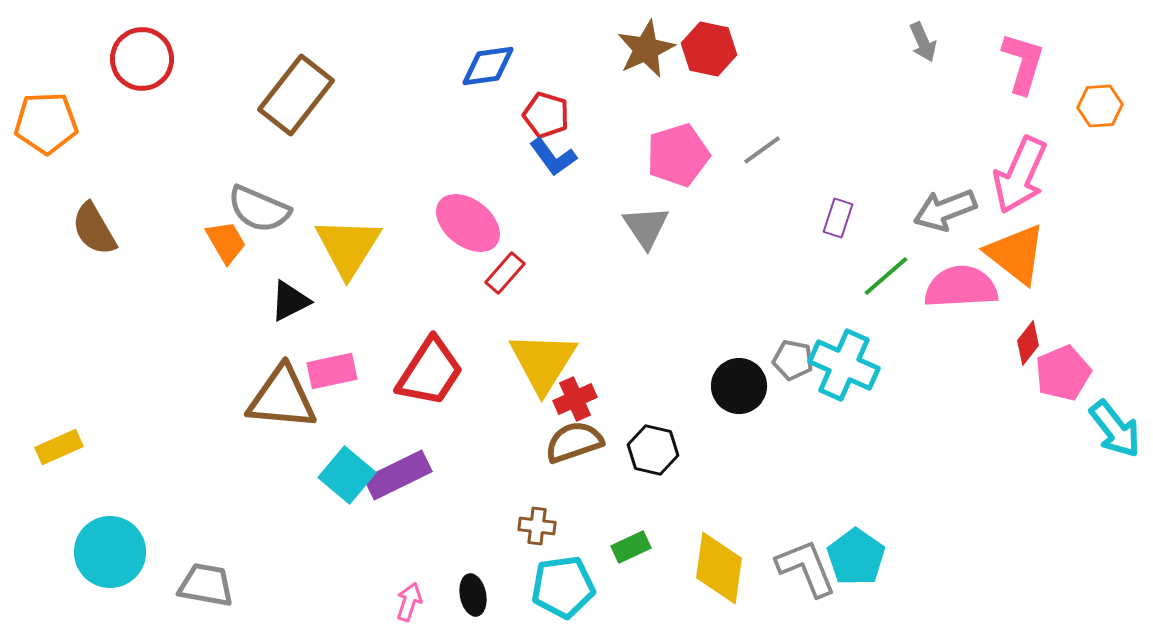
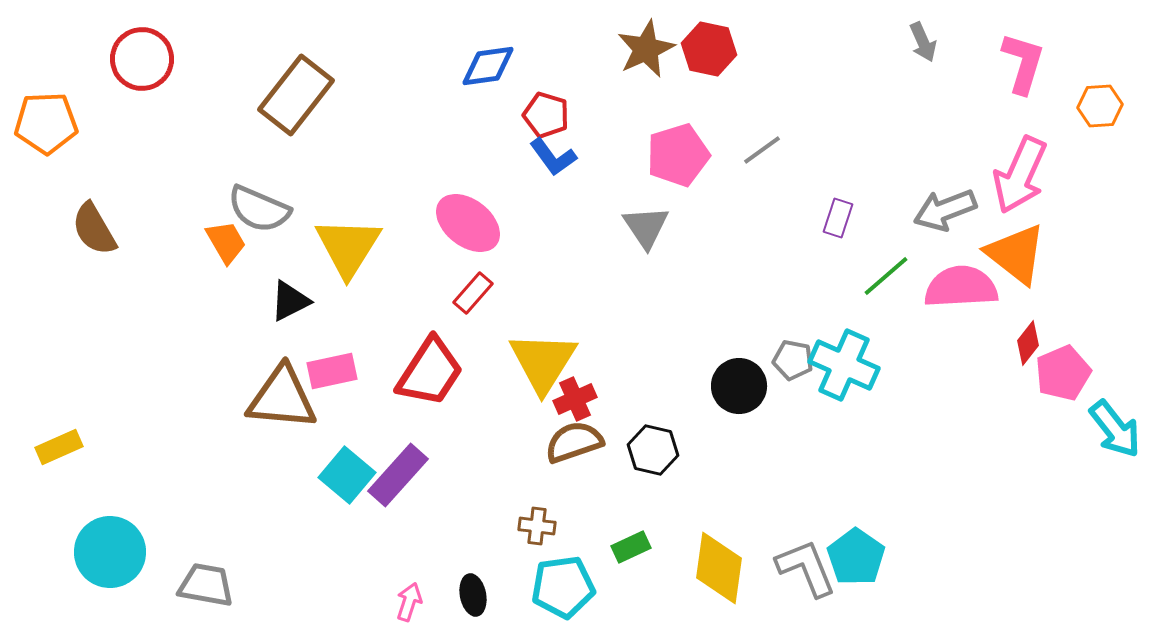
red rectangle at (505, 273): moved 32 px left, 20 px down
purple rectangle at (398, 475): rotated 22 degrees counterclockwise
